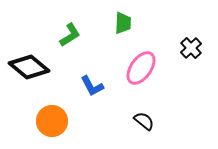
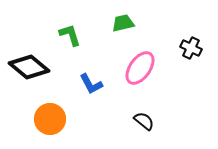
green trapezoid: rotated 105 degrees counterclockwise
green L-shape: rotated 75 degrees counterclockwise
black cross: rotated 20 degrees counterclockwise
pink ellipse: moved 1 px left
blue L-shape: moved 1 px left, 2 px up
orange circle: moved 2 px left, 2 px up
